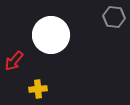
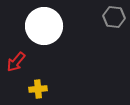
white circle: moved 7 px left, 9 px up
red arrow: moved 2 px right, 1 px down
